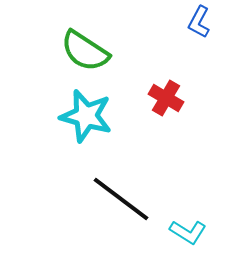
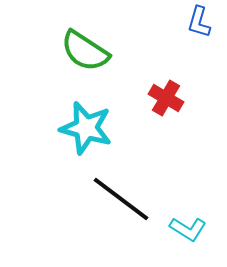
blue L-shape: rotated 12 degrees counterclockwise
cyan star: moved 12 px down
cyan L-shape: moved 3 px up
